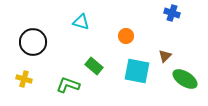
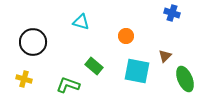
green ellipse: rotated 35 degrees clockwise
